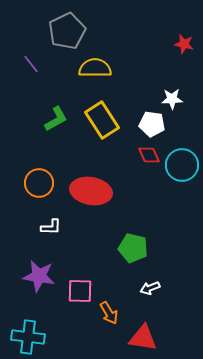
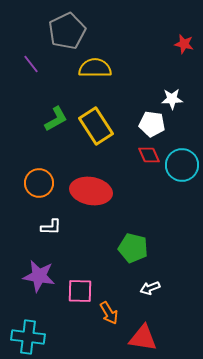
yellow rectangle: moved 6 px left, 6 px down
